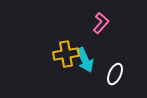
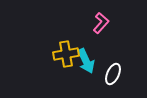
cyan arrow: moved 1 px right, 1 px down
white ellipse: moved 2 px left
